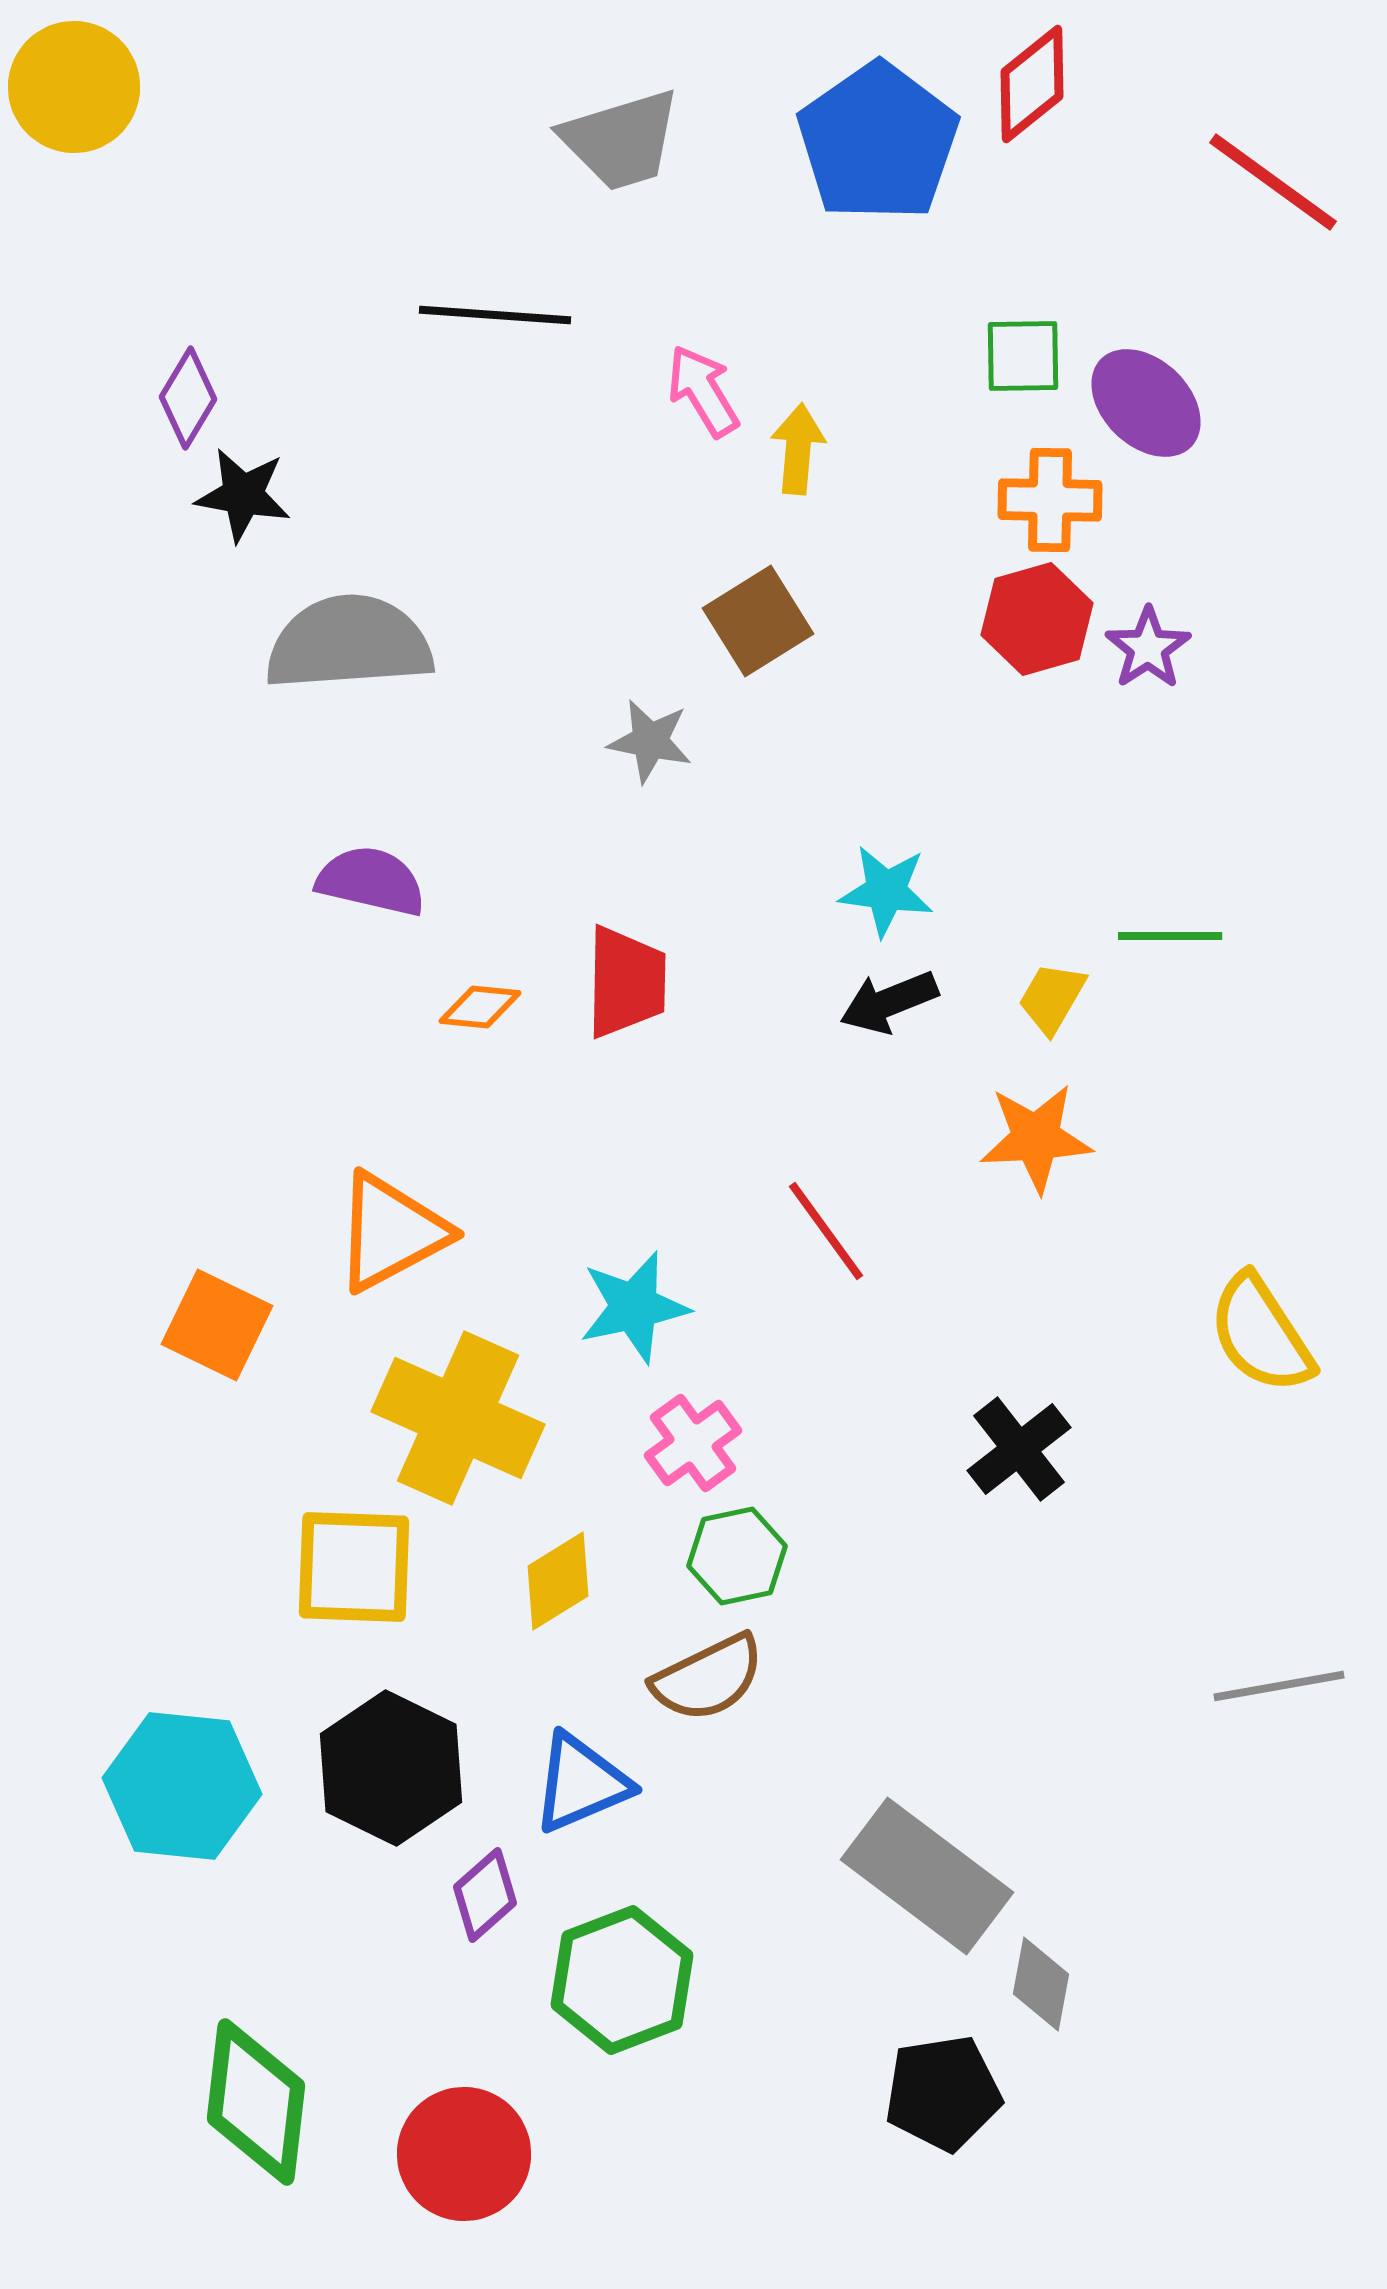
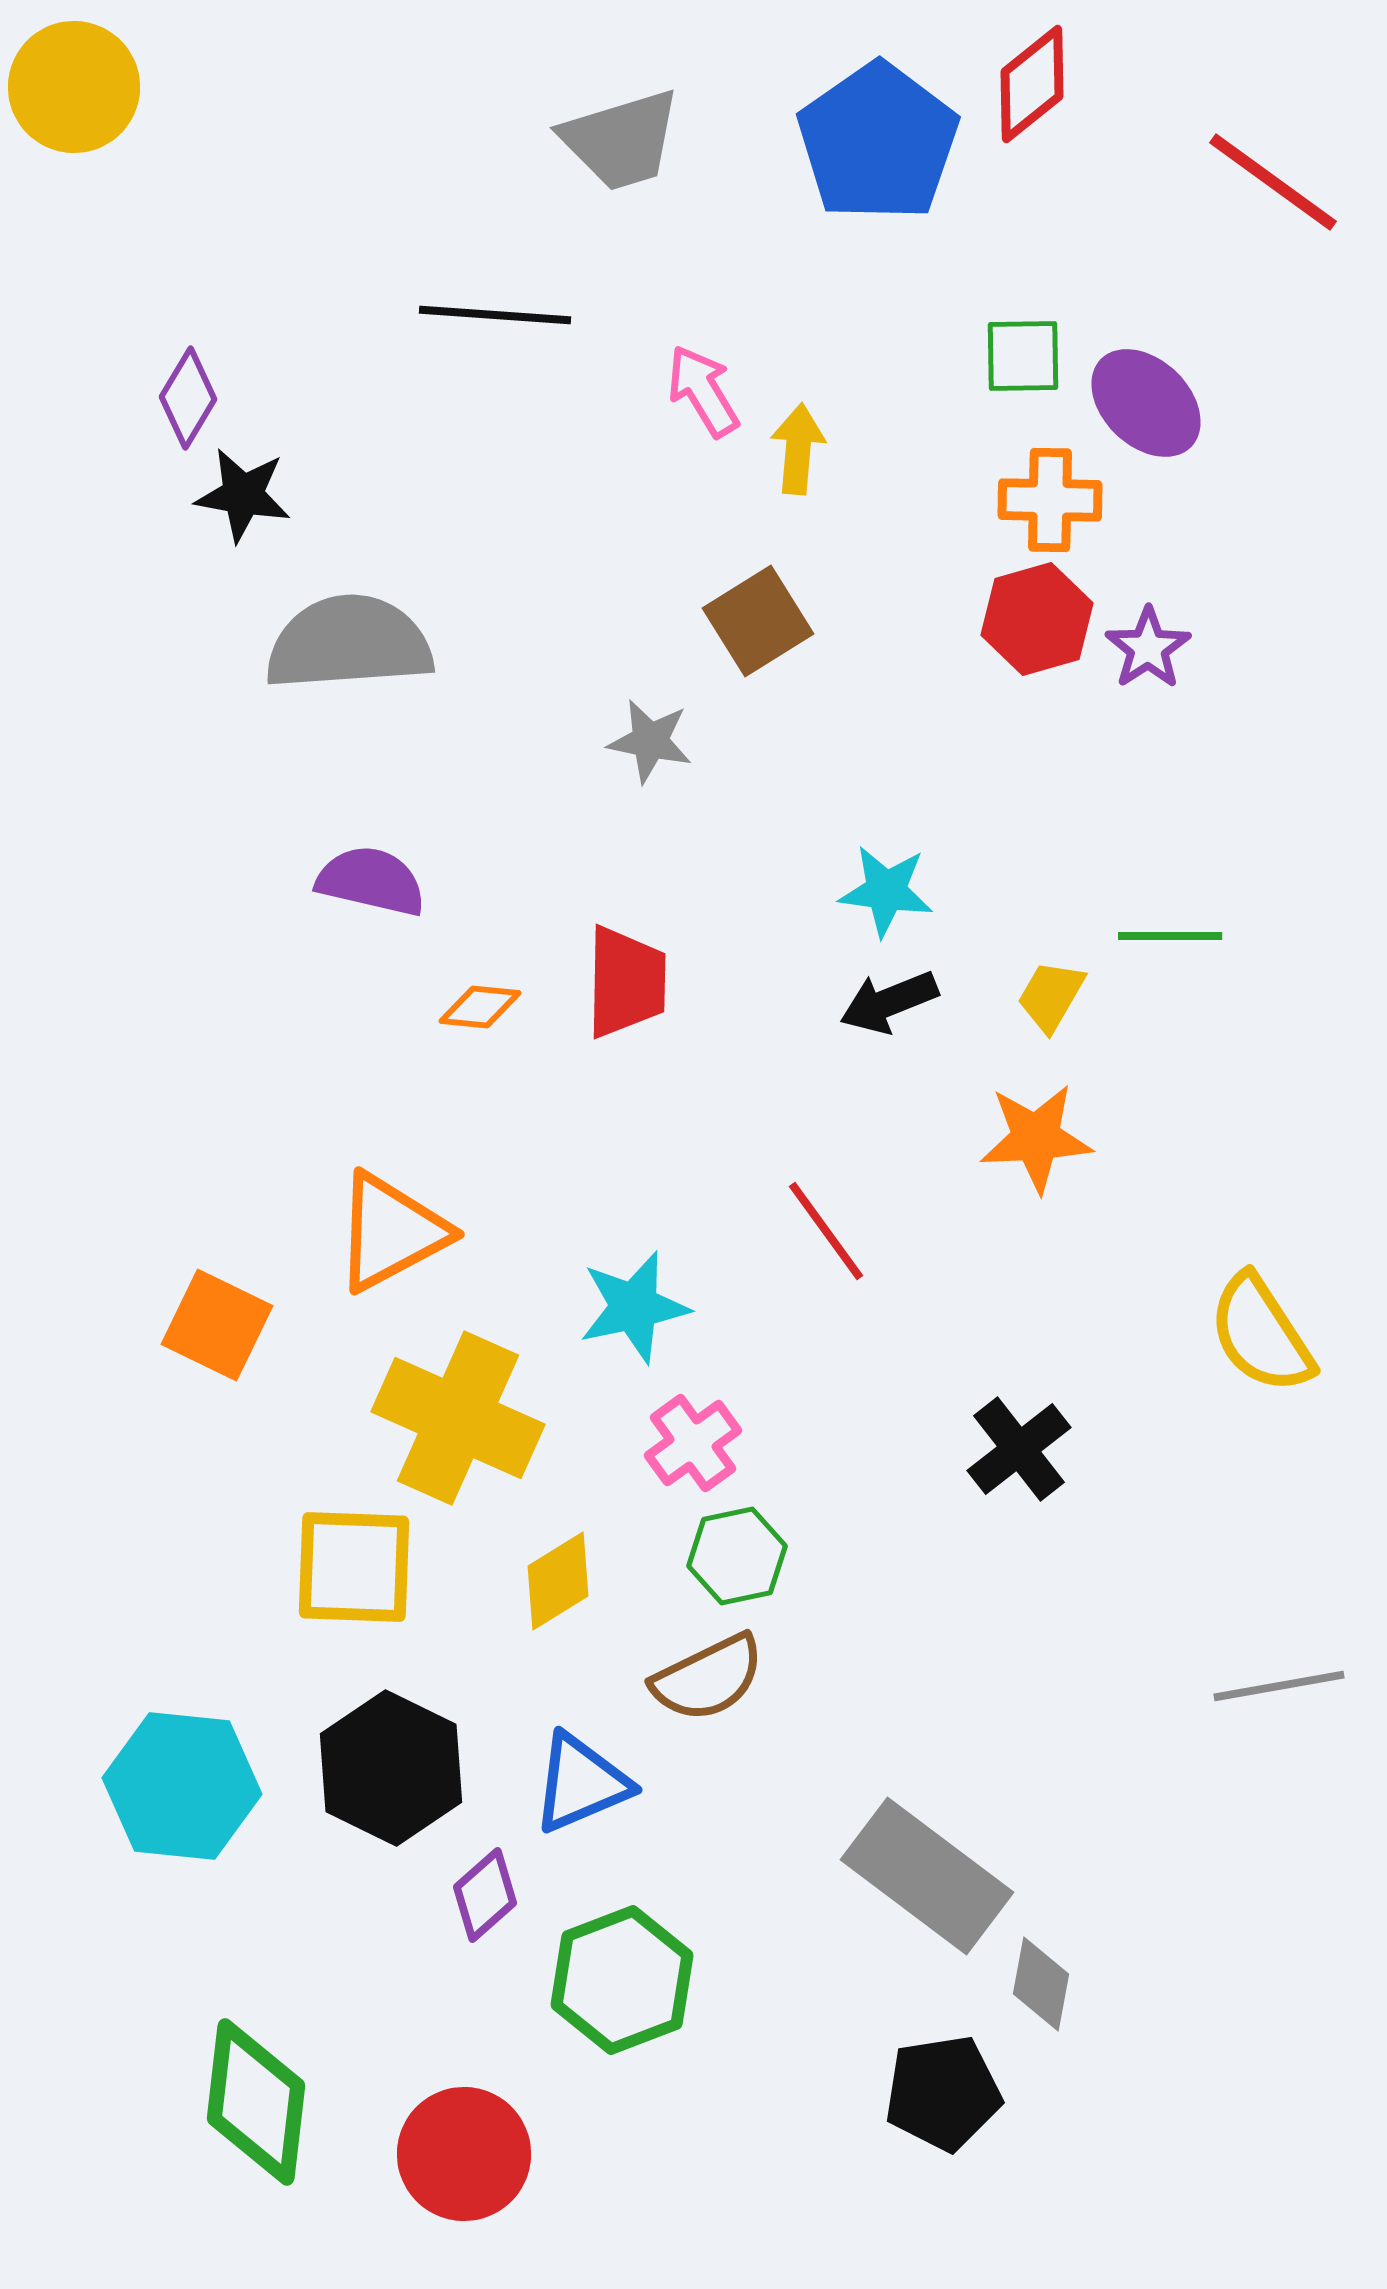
yellow trapezoid at (1052, 998): moved 1 px left, 2 px up
